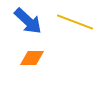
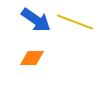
blue arrow: moved 8 px right, 1 px up; rotated 8 degrees counterclockwise
